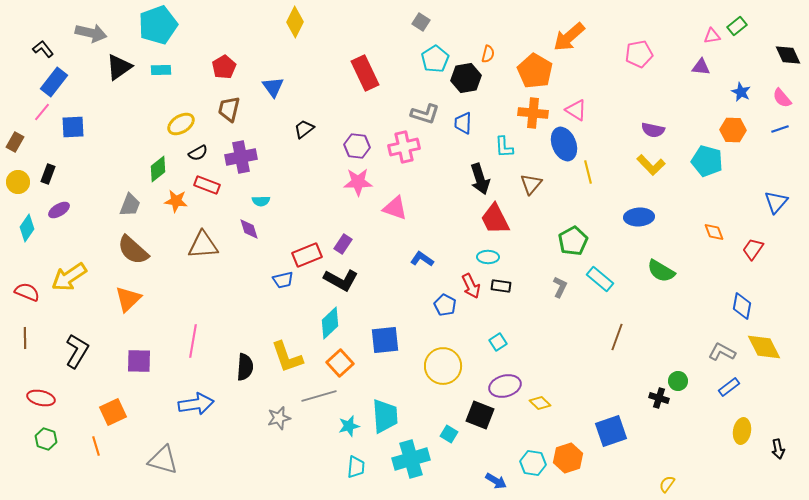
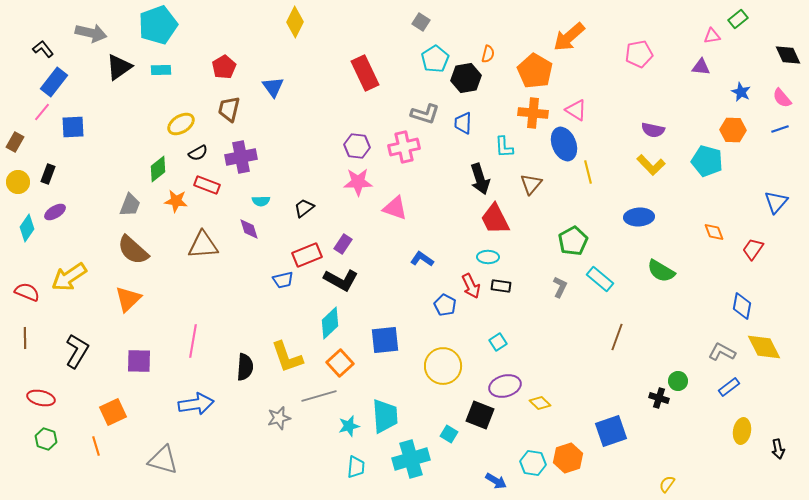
green rectangle at (737, 26): moved 1 px right, 7 px up
black trapezoid at (304, 129): moved 79 px down
purple ellipse at (59, 210): moved 4 px left, 2 px down
